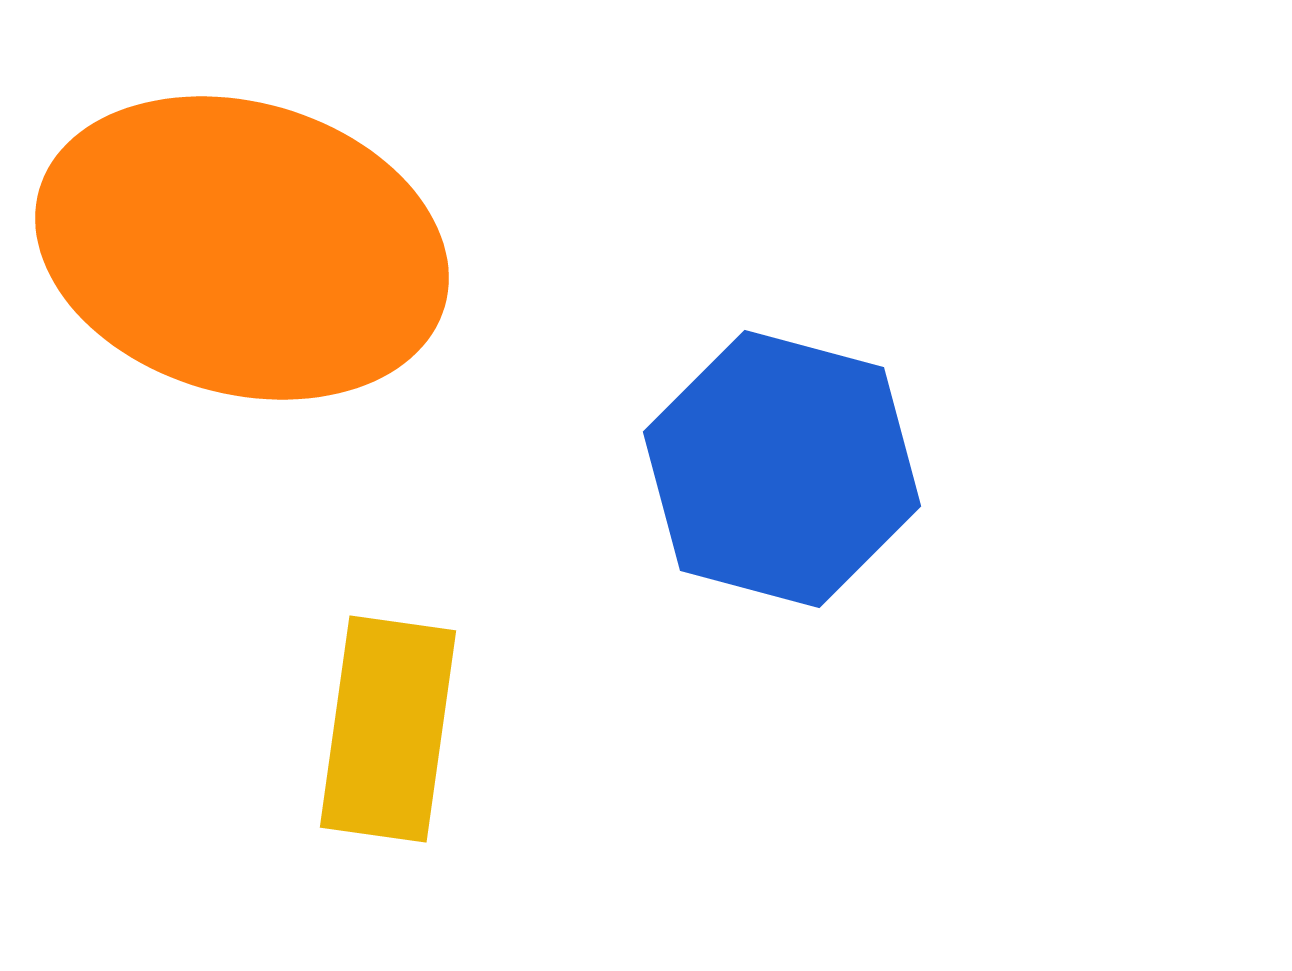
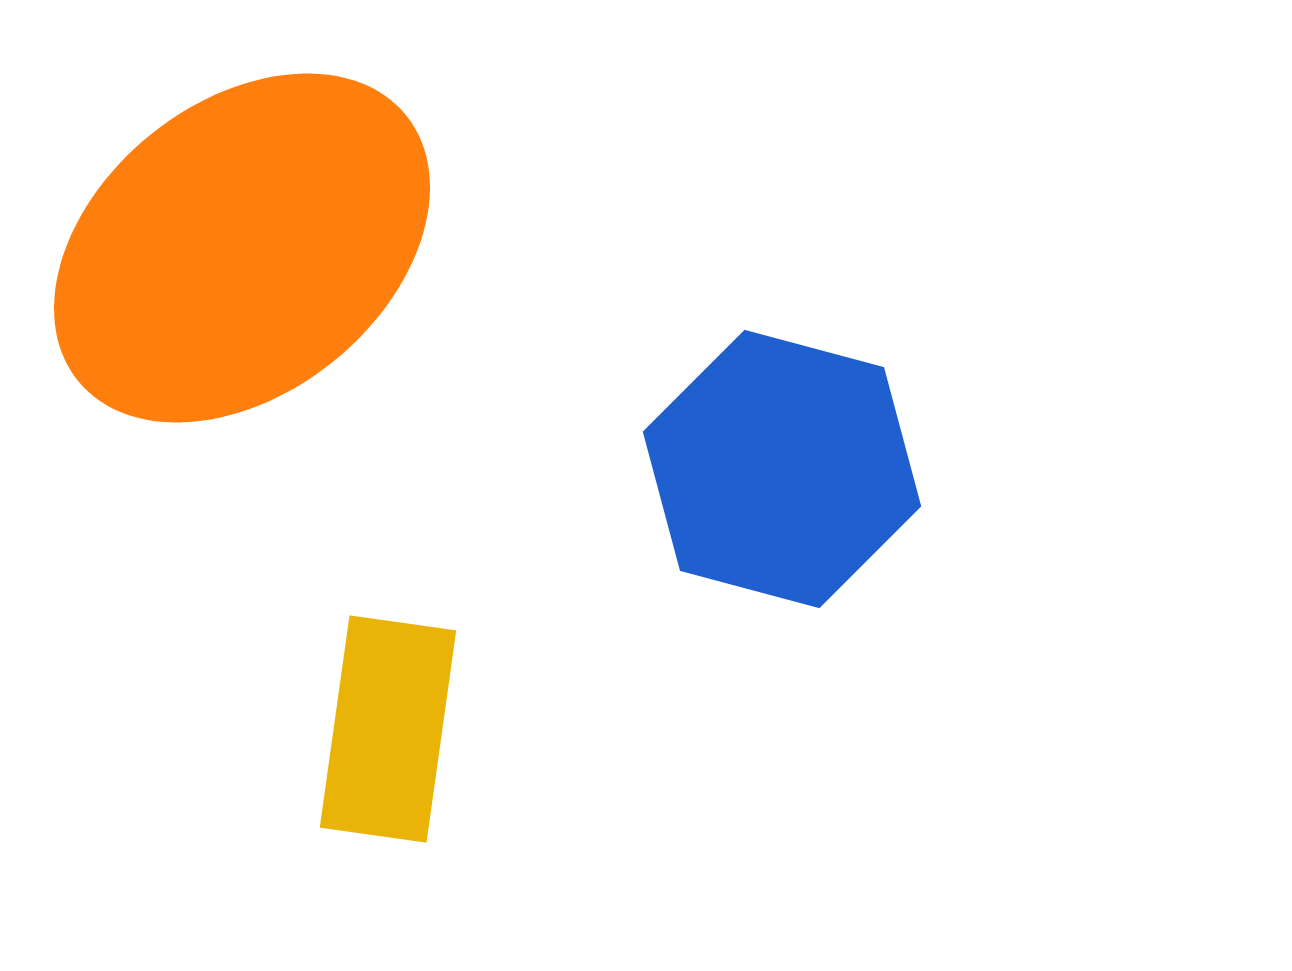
orange ellipse: rotated 55 degrees counterclockwise
